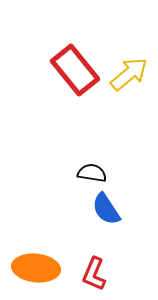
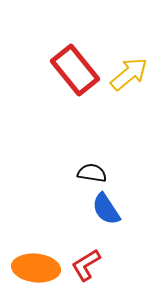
red L-shape: moved 8 px left, 9 px up; rotated 36 degrees clockwise
